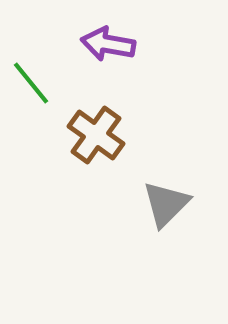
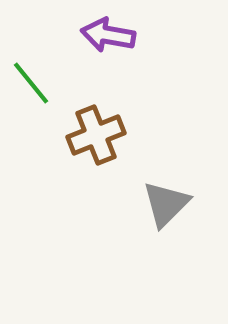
purple arrow: moved 9 px up
brown cross: rotated 32 degrees clockwise
